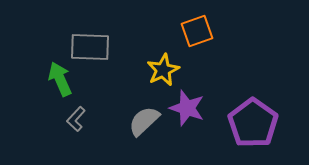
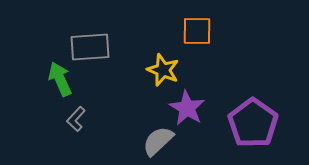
orange square: rotated 20 degrees clockwise
gray rectangle: rotated 6 degrees counterclockwise
yellow star: rotated 24 degrees counterclockwise
purple star: rotated 12 degrees clockwise
gray semicircle: moved 14 px right, 20 px down
